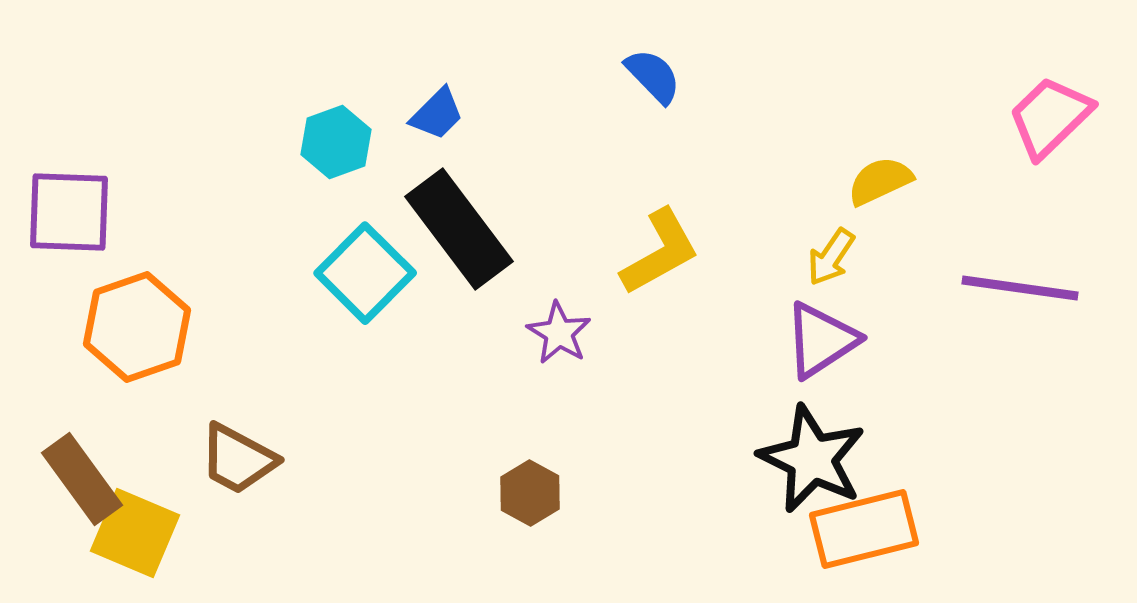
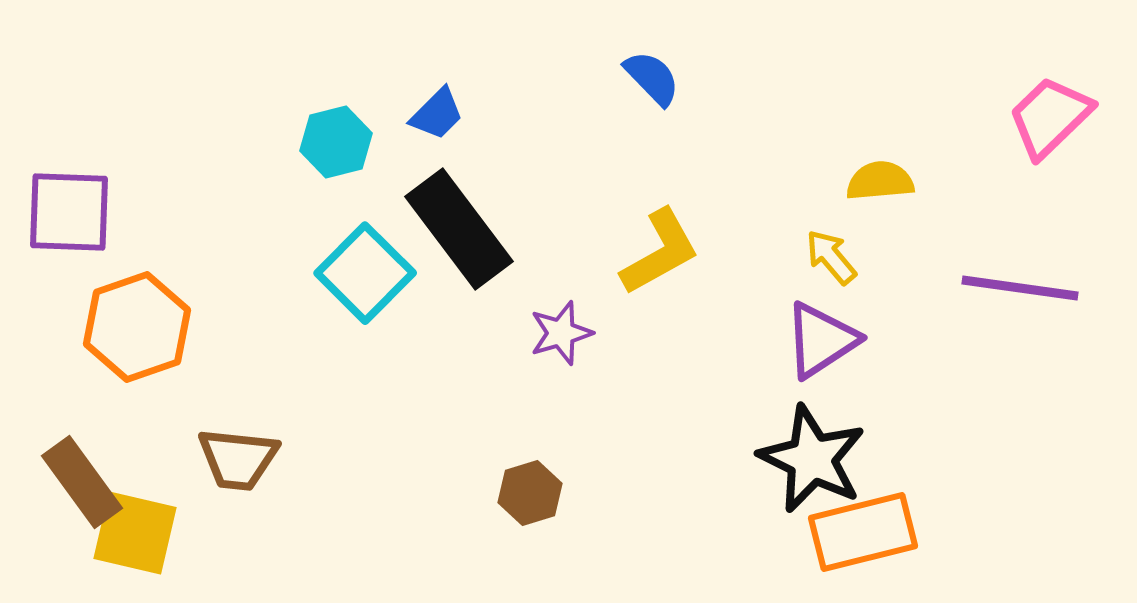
blue semicircle: moved 1 px left, 2 px down
cyan hexagon: rotated 6 degrees clockwise
yellow semicircle: rotated 20 degrees clockwise
yellow arrow: rotated 106 degrees clockwise
purple star: moved 2 px right; rotated 24 degrees clockwise
brown trapezoid: rotated 22 degrees counterclockwise
brown rectangle: moved 3 px down
brown hexagon: rotated 14 degrees clockwise
orange rectangle: moved 1 px left, 3 px down
yellow square: rotated 10 degrees counterclockwise
